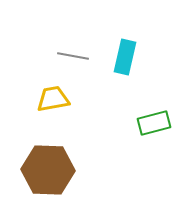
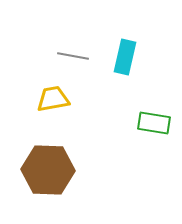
green rectangle: rotated 24 degrees clockwise
